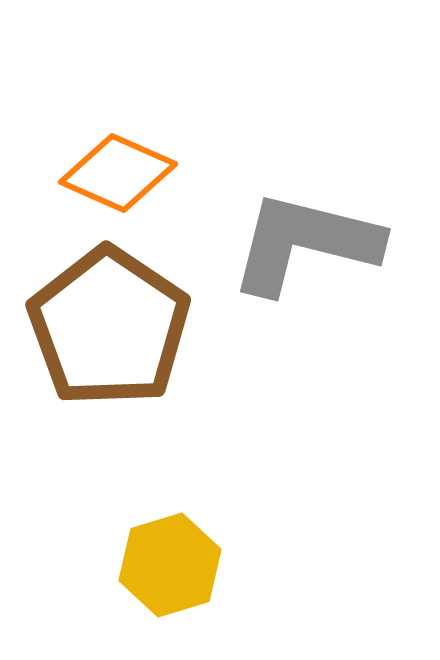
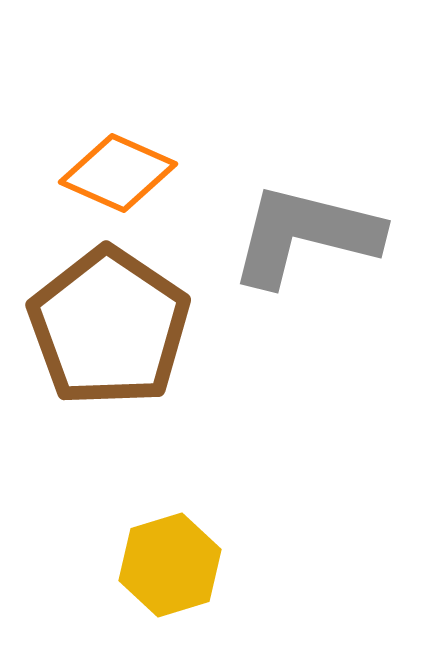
gray L-shape: moved 8 px up
